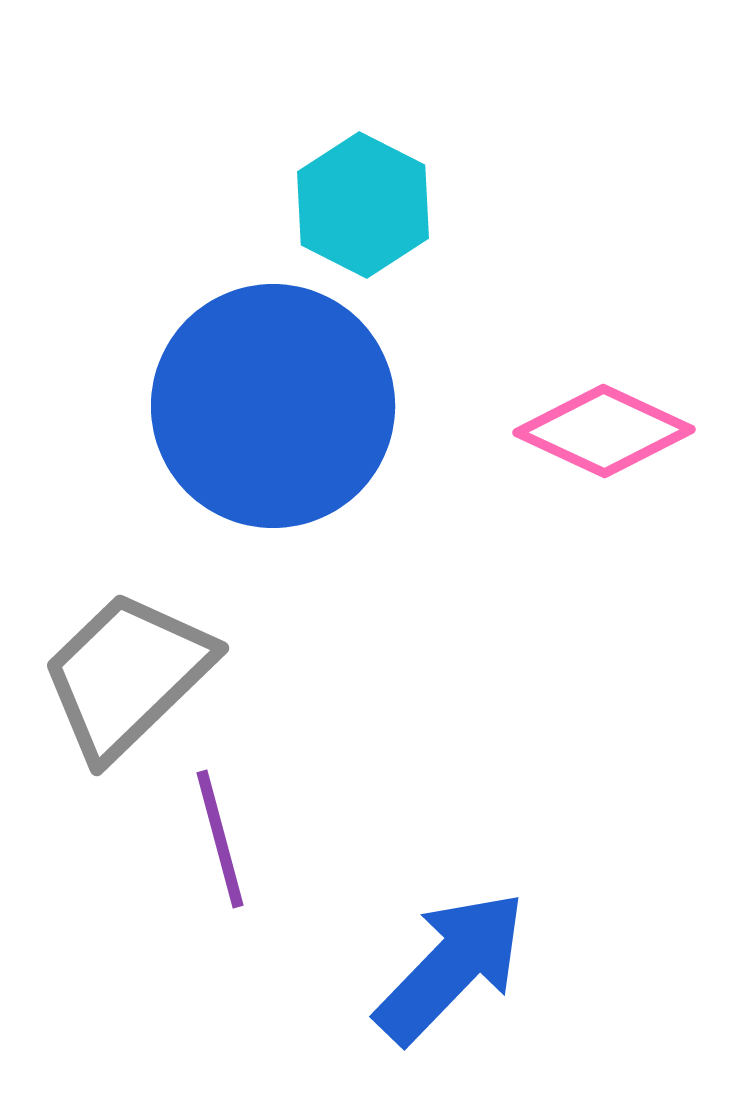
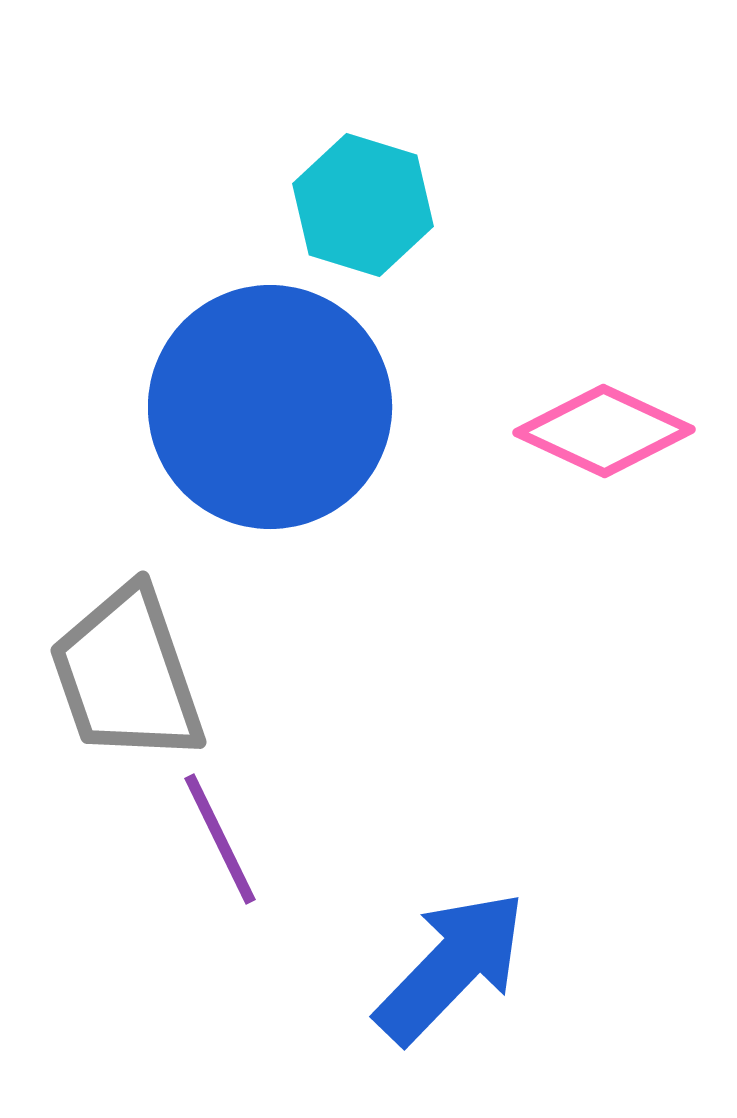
cyan hexagon: rotated 10 degrees counterclockwise
blue circle: moved 3 px left, 1 px down
gray trapezoid: rotated 65 degrees counterclockwise
purple line: rotated 11 degrees counterclockwise
